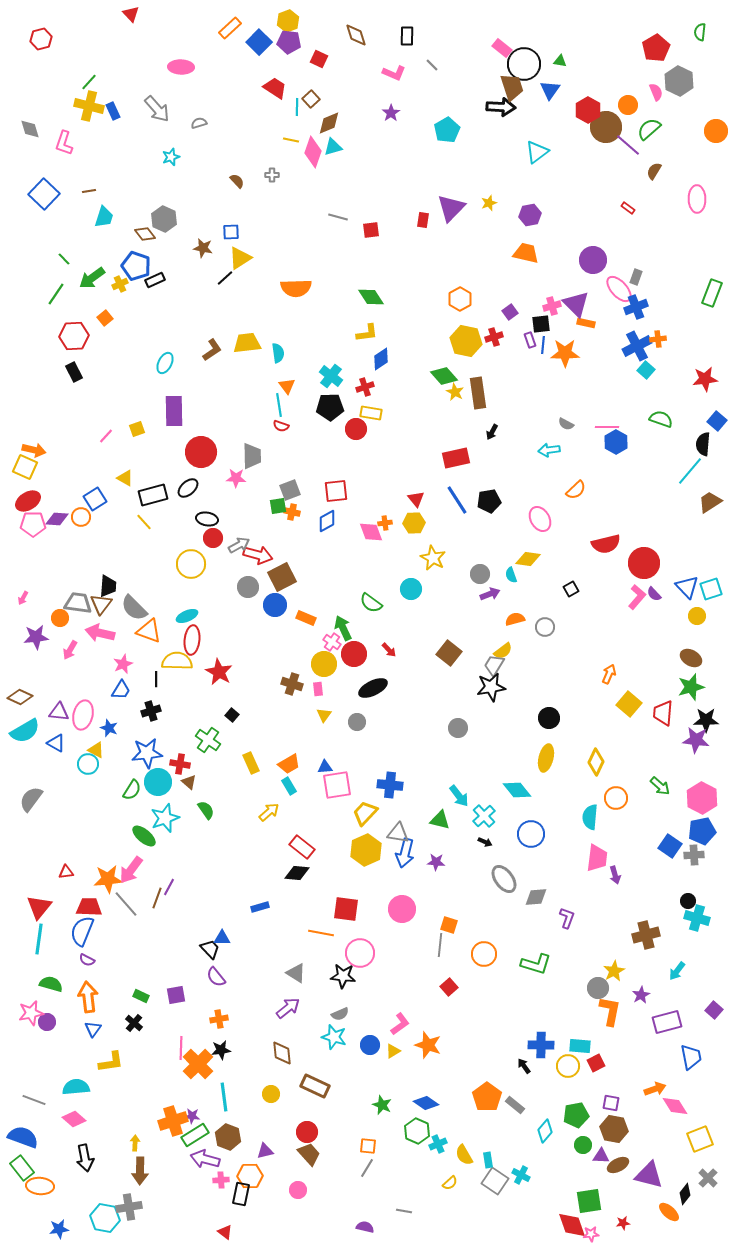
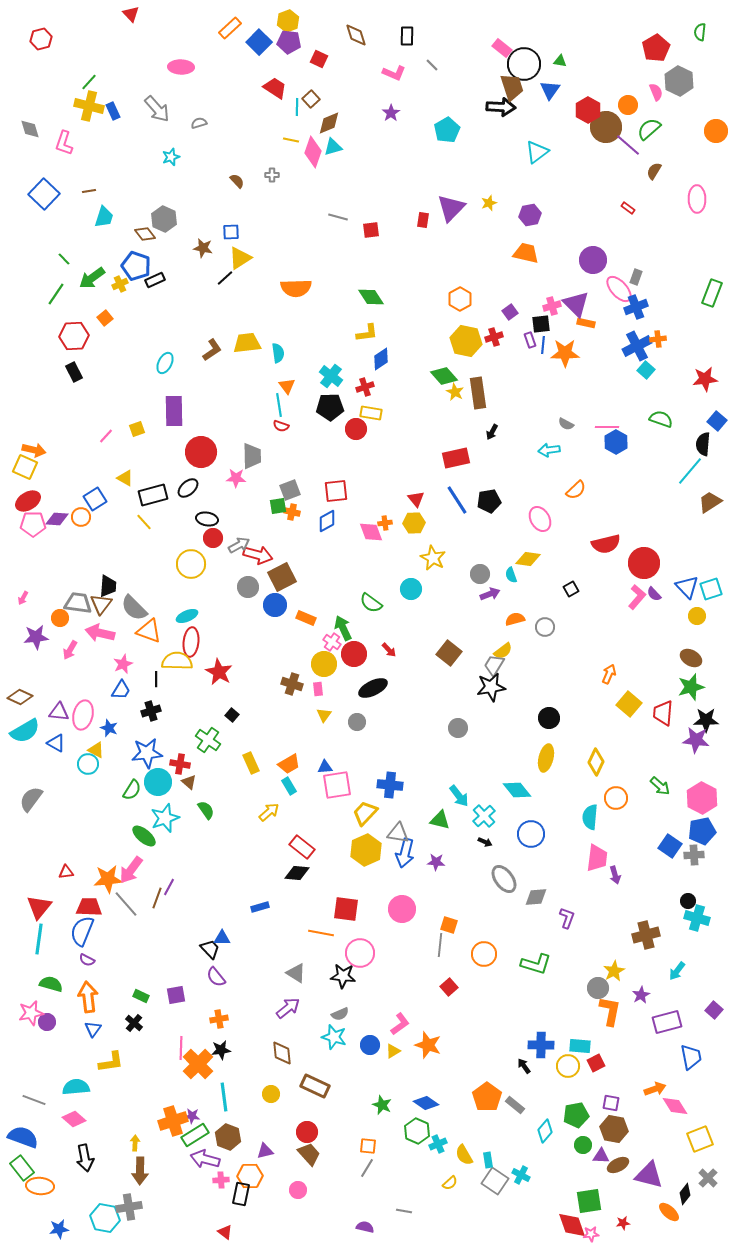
red ellipse at (192, 640): moved 1 px left, 2 px down
